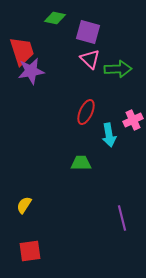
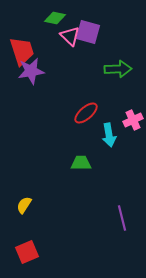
pink triangle: moved 20 px left, 23 px up
red ellipse: moved 1 px down; rotated 25 degrees clockwise
red square: moved 3 px left, 1 px down; rotated 15 degrees counterclockwise
